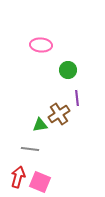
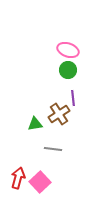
pink ellipse: moved 27 px right, 5 px down; rotated 15 degrees clockwise
purple line: moved 4 px left
green triangle: moved 5 px left, 1 px up
gray line: moved 23 px right
red arrow: moved 1 px down
pink square: rotated 25 degrees clockwise
